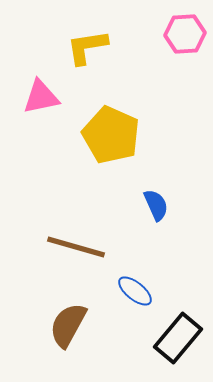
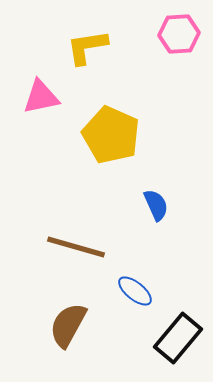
pink hexagon: moved 6 px left
